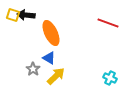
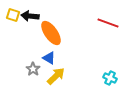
black arrow: moved 4 px right, 1 px down
orange ellipse: rotated 10 degrees counterclockwise
